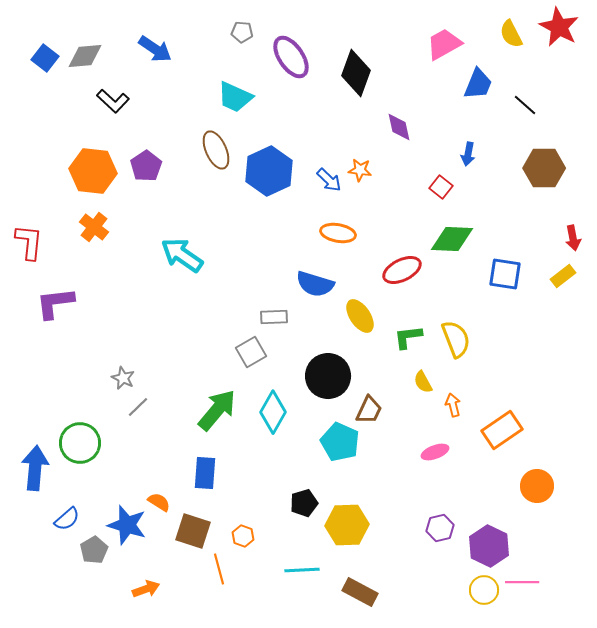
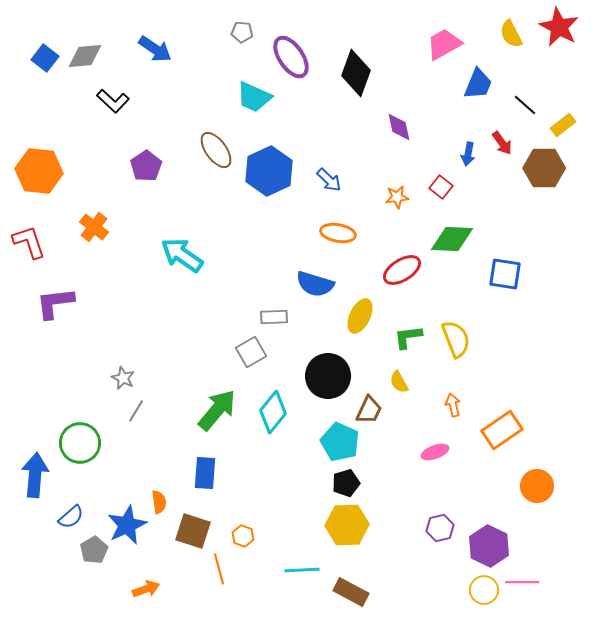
cyan trapezoid at (235, 97): moved 19 px right
brown ellipse at (216, 150): rotated 12 degrees counterclockwise
orange star at (360, 170): moved 37 px right, 27 px down; rotated 15 degrees counterclockwise
orange hexagon at (93, 171): moved 54 px left
red arrow at (573, 238): moved 71 px left, 95 px up; rotated 25 degrees counterclockwise
red L-shape at (29, 242): rotated 24 degrees counterclockwise
red ellipse at (402, 270): rotated 6 degrees counterclockwise
yellow rectangle at (563, 276): moved 151 px up
yellow ellipse at (360, 316): rotated 60 degrees clockwise
yellow semicircle at (423, 382): moved 24 px left
gray line at (138, 407): moved 2 px left, 4 px down; rotated 15 degrees counterclockwise
cyan diamond at (273, 412): rotated 9 degrees clockwise
blue arrow at (35, 468): moved 7 px down
orange semicircle at (159, 502): rotated 50 degrees clockwise
black pentagon at (304, 503): moved 42 px right, 20 px up
blue semicircle at (67, 519): moved 4 px right, 2 px up
blue star at (127, 525): rotated 30 degrees clockwise
brown rectangle at (360, 592): moved 9 px left
